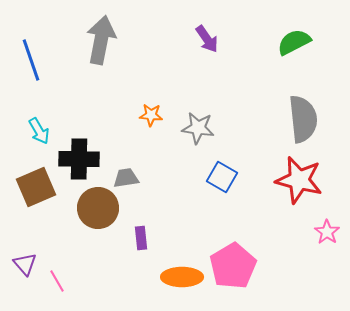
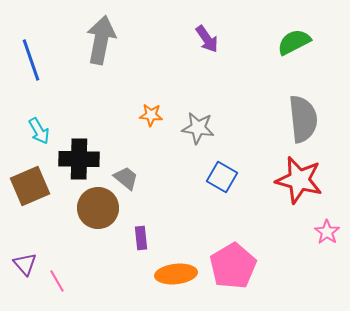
gray trapezoid: rotated 48 degrees clockwise
brown square: moved 6 px left, 1 px up
orange ellipse: moved 6 px left, 3 px up; rotated 6 degrees counterclockwise
